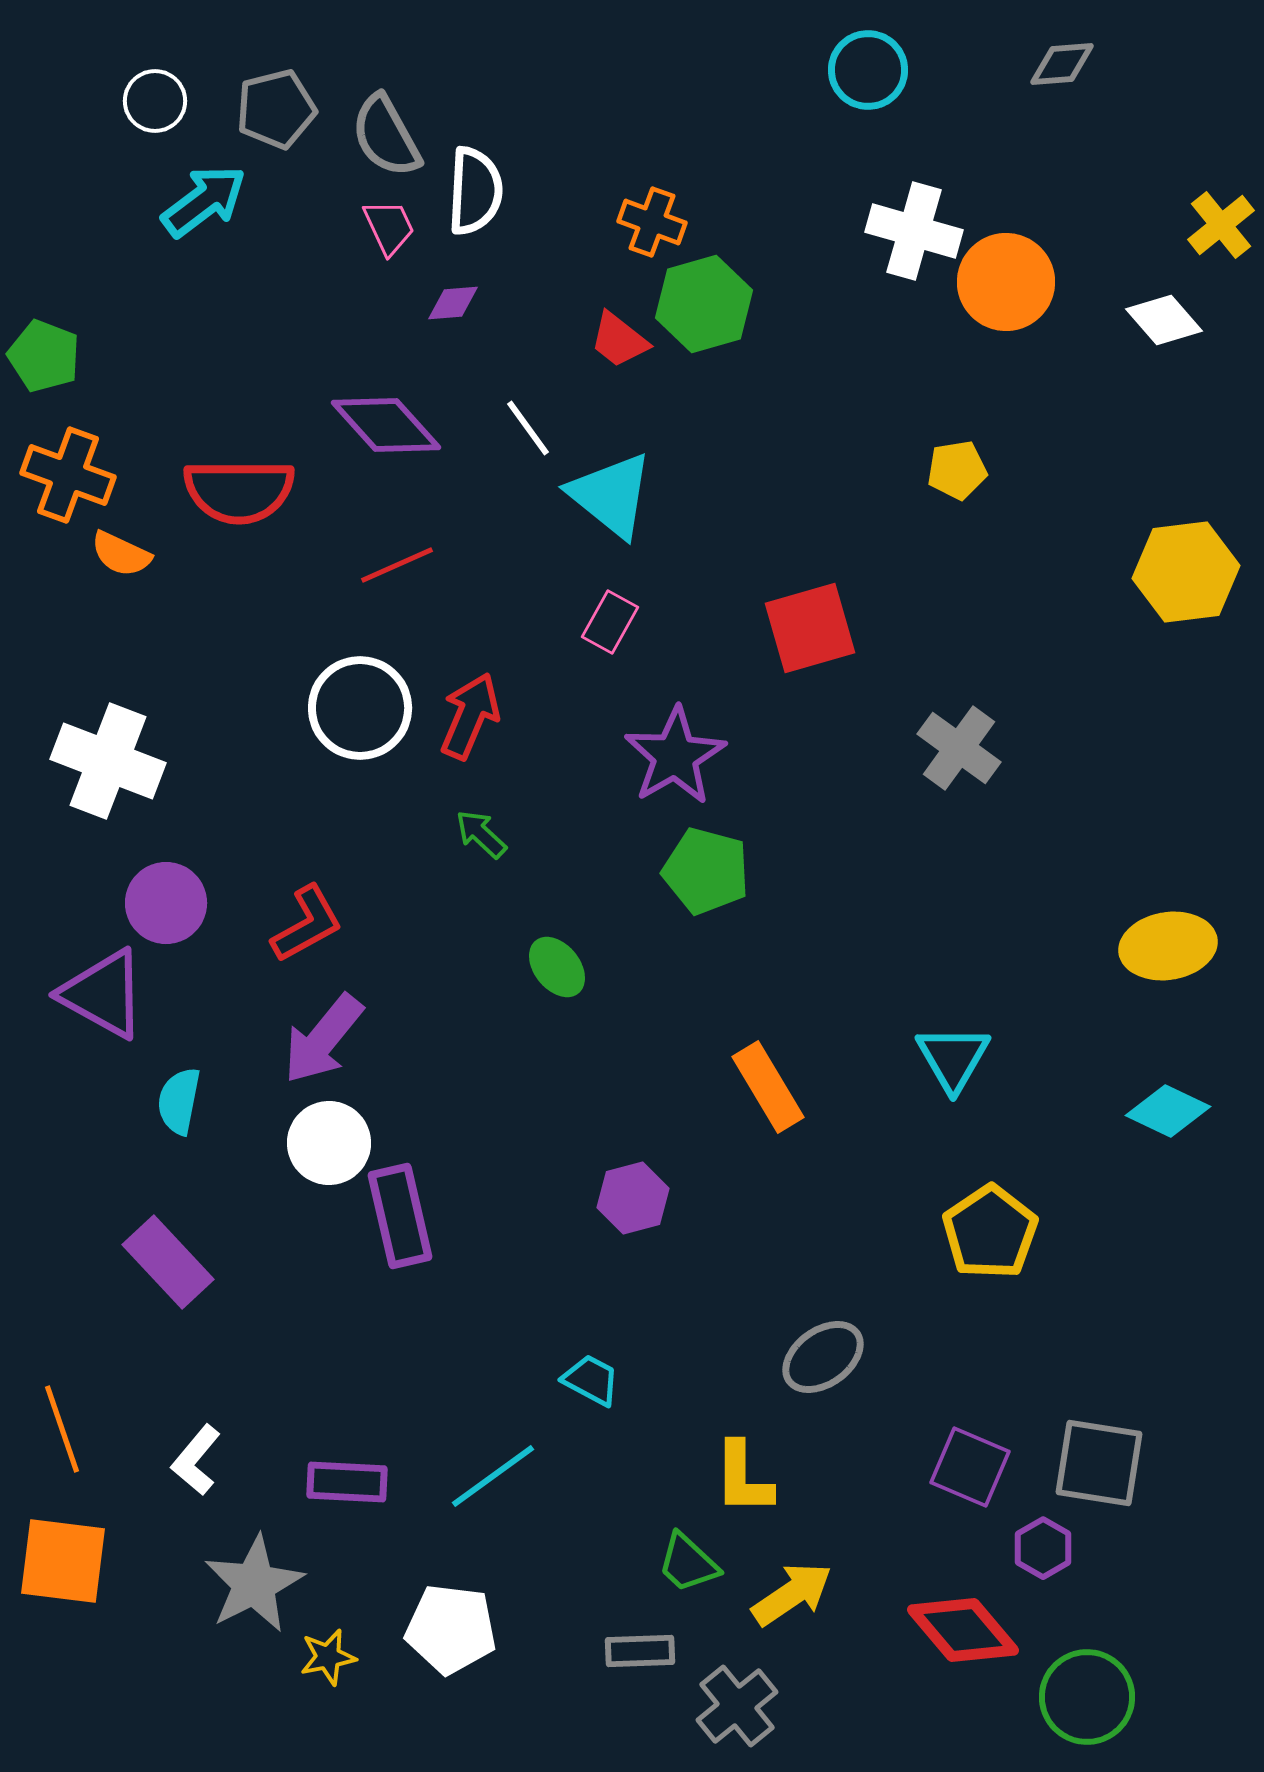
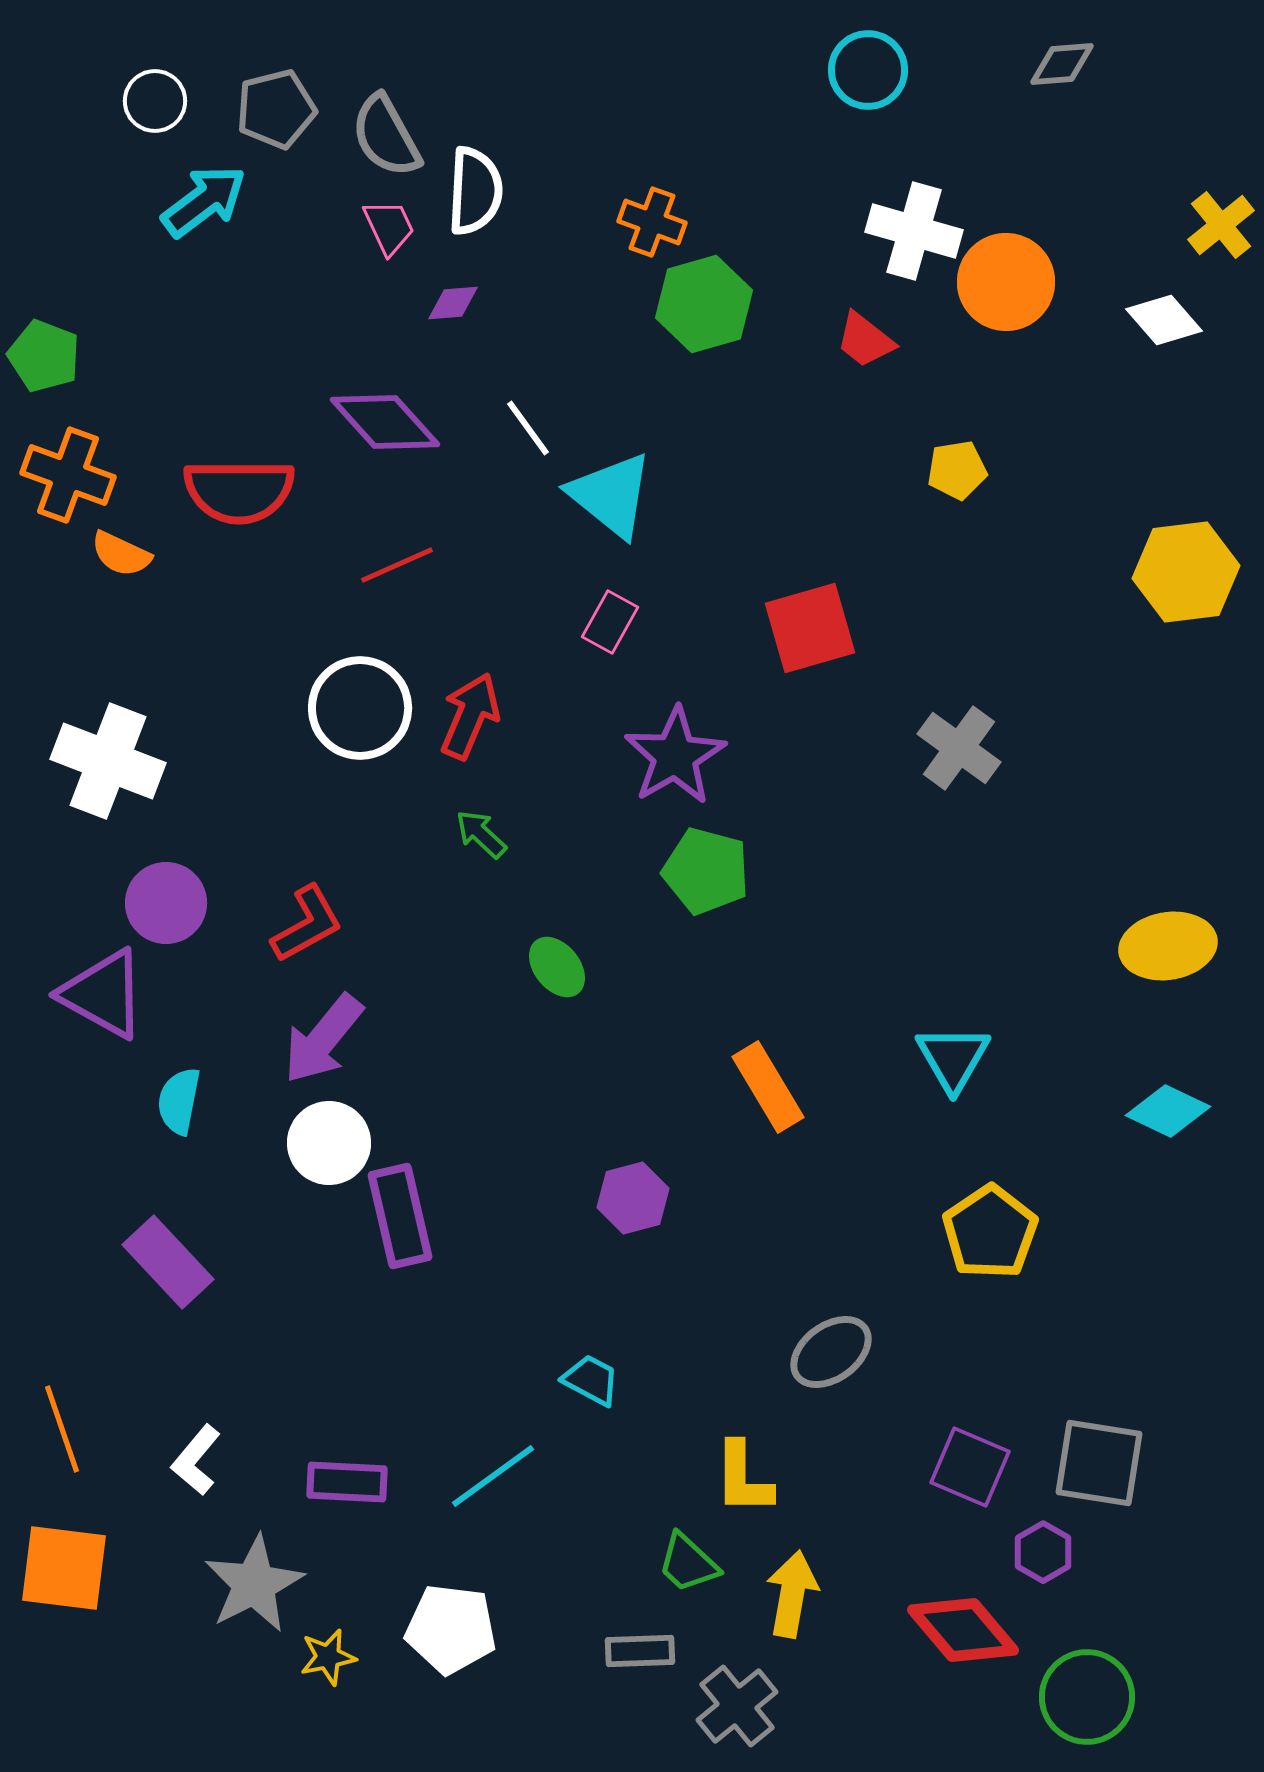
red trapezoid at (619, 340): moved 246 px right
purple diamond at (386, 425): moved 1 px left, 3 px up
gray ellipse at (823, 1357): moved 8 px right, 5 px up
purple hexagon at (1043, 1548): moved 4 px down
orange square at (63, 1561): moved 1 px right, 7 px down
yellow arrow at (792, 1594): rotated 46 degrees counterclockwise
